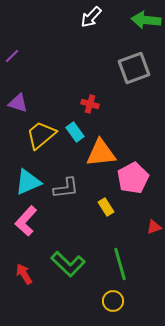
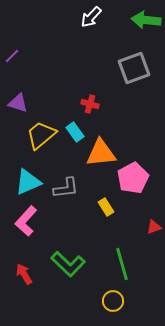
green line: moved 2 px right
